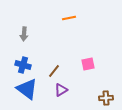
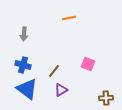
pink square: rotated 32 degrees clockwise
